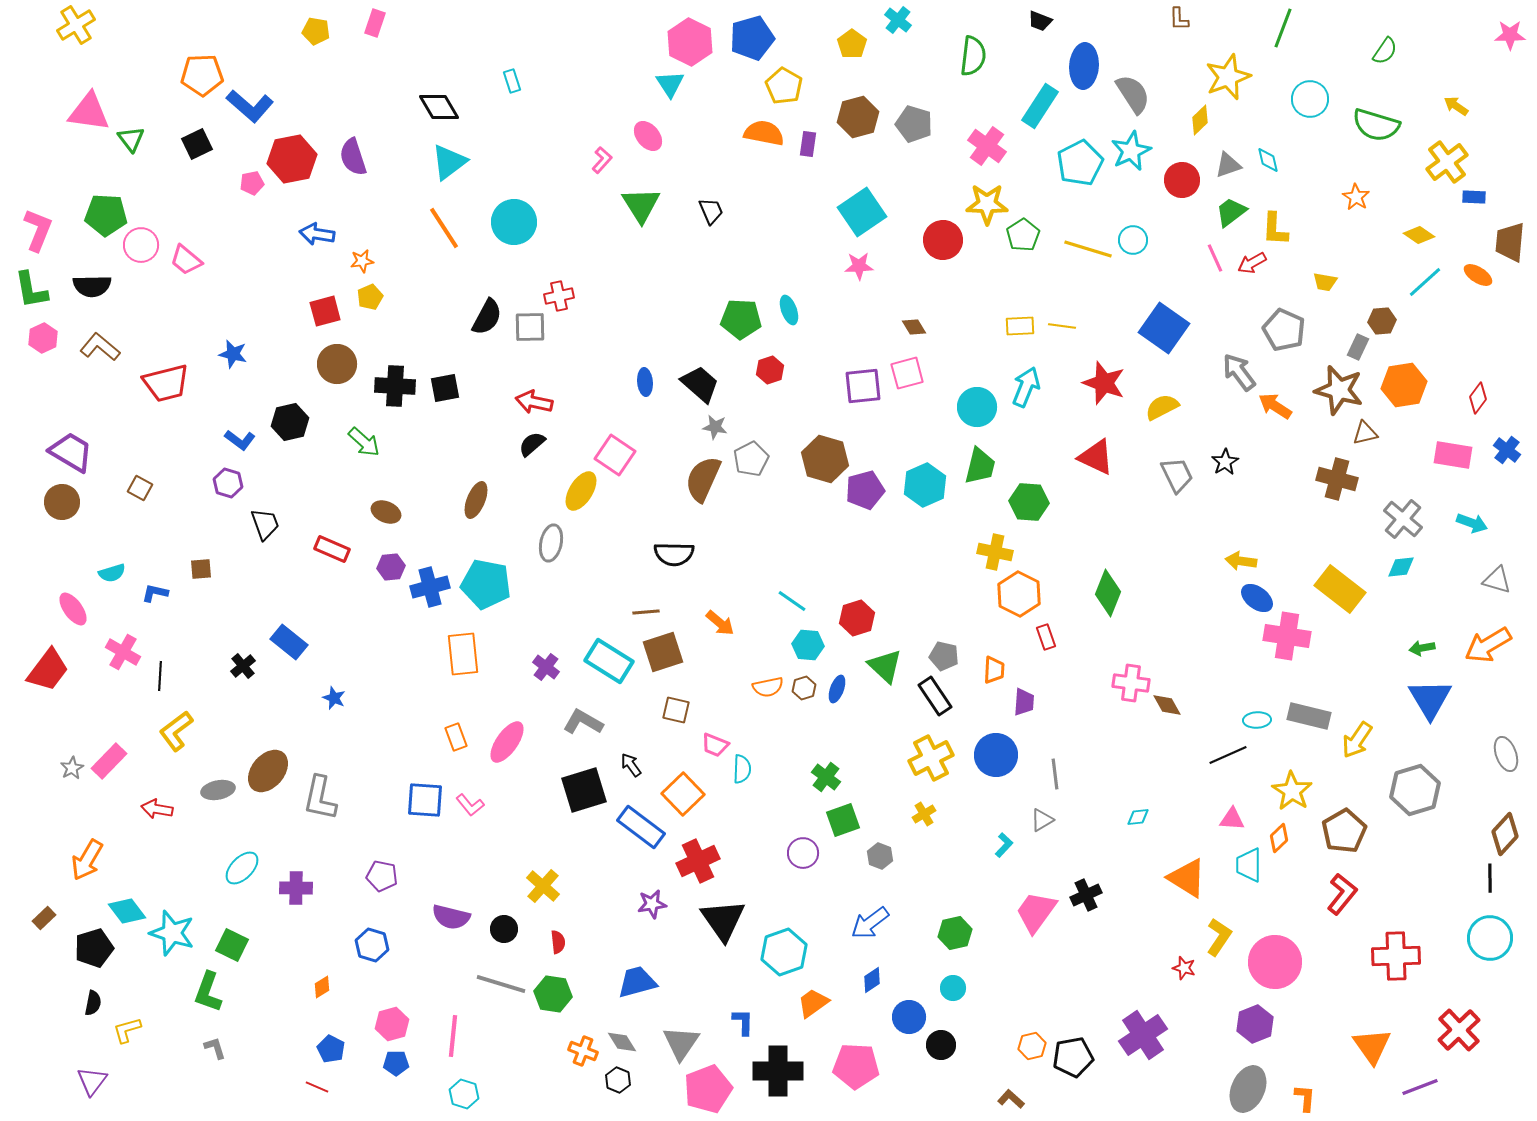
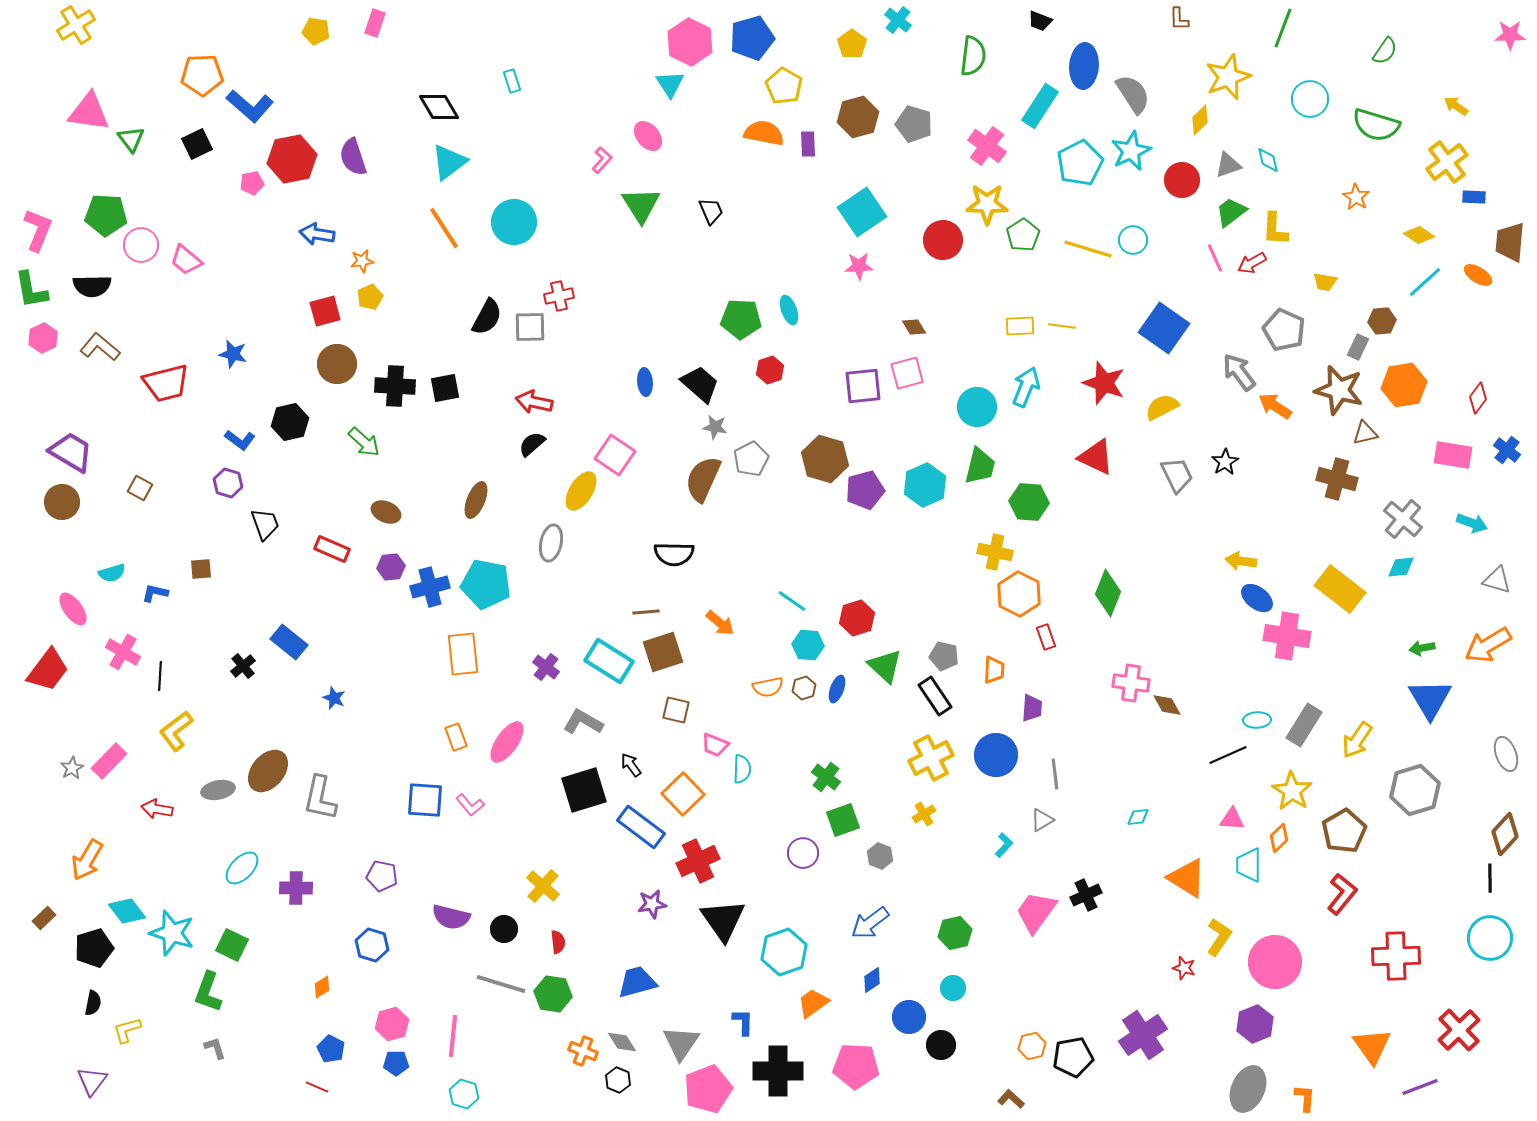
purple rectangle at (808, 144): rotated 10 degrees counterclockwise
purple trapezoid at (1024, 702): moved 8 px right, 6 px down
gray rectangle at (1309, 716): moved 5 px left, 9 px down; rotated 72 degrees counterclockwise
